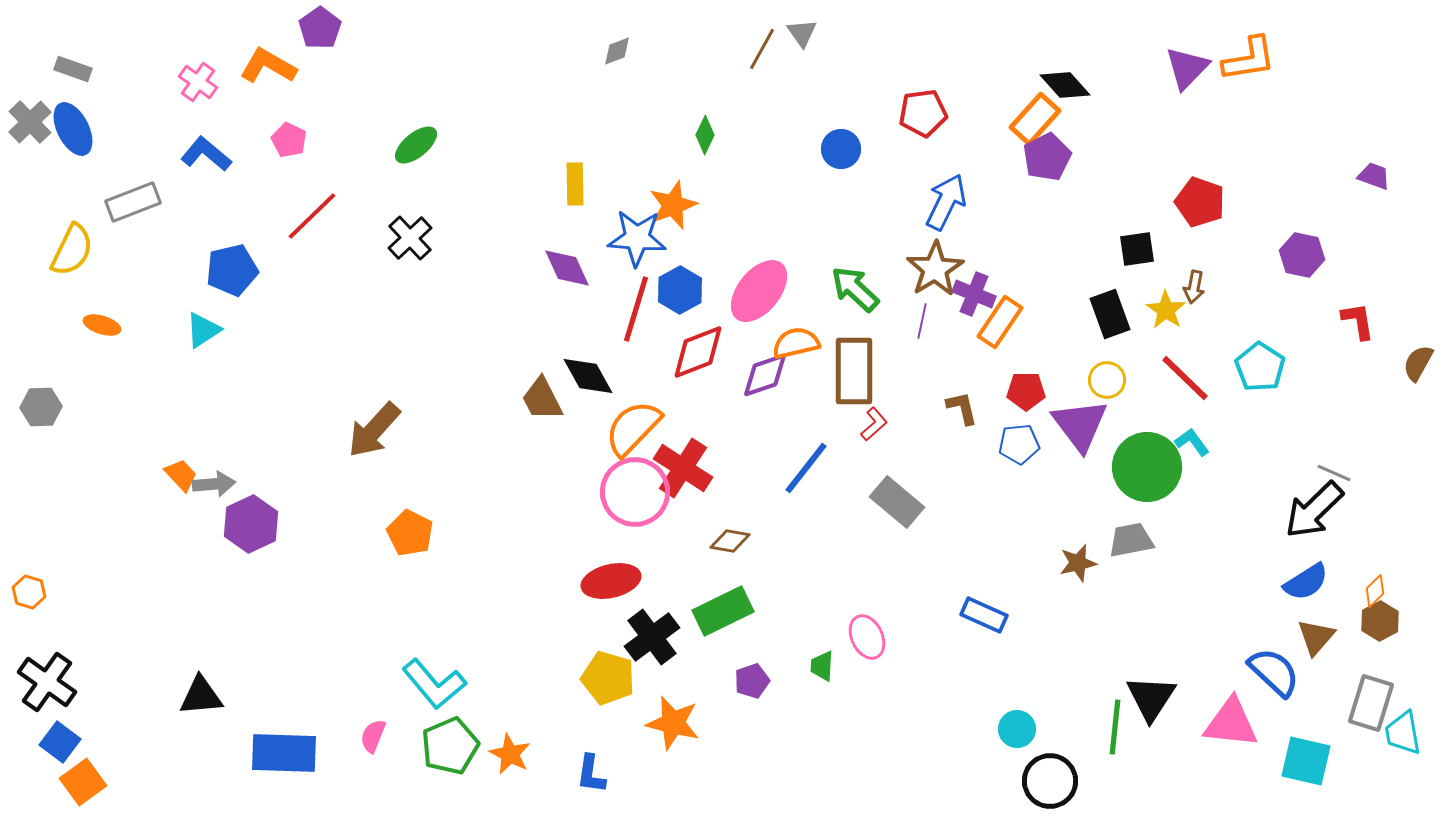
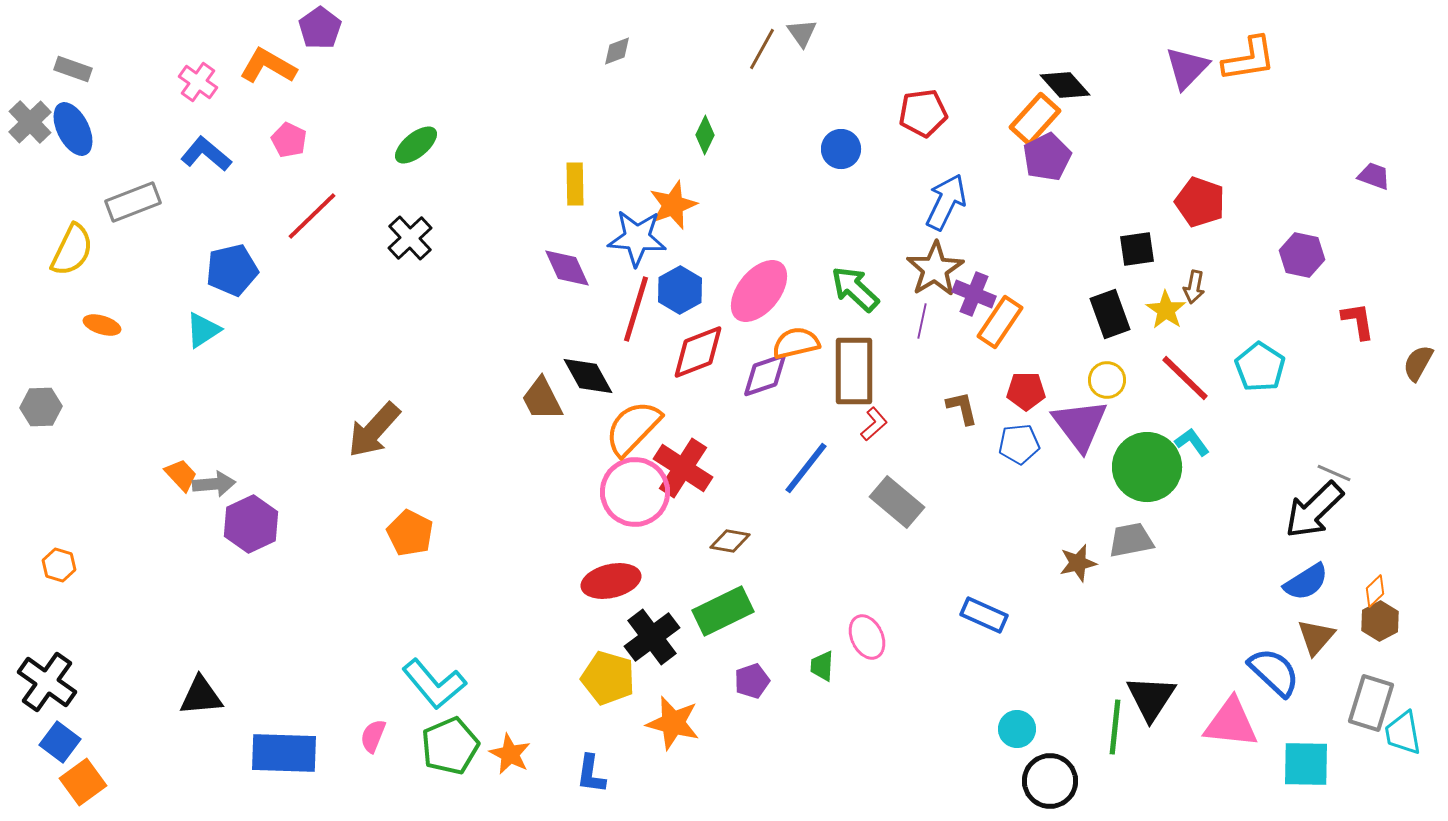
orange hexagon at (29, 592): moved 30 px right, 27 px up
cyan square at (1306, 761): moved 3 px down; rotated 12 degrees counterclockwise
